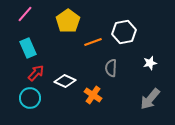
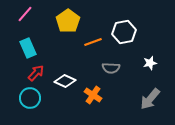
gray semicircle: rotated 90 degrees counterclockwise
